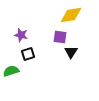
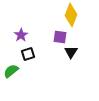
yellow diamond: rotated 60 degrees counterclockwise
purple star: rotated 24 degrees clockwise
green semicircle: rotated 21 degrees counterclockwise
